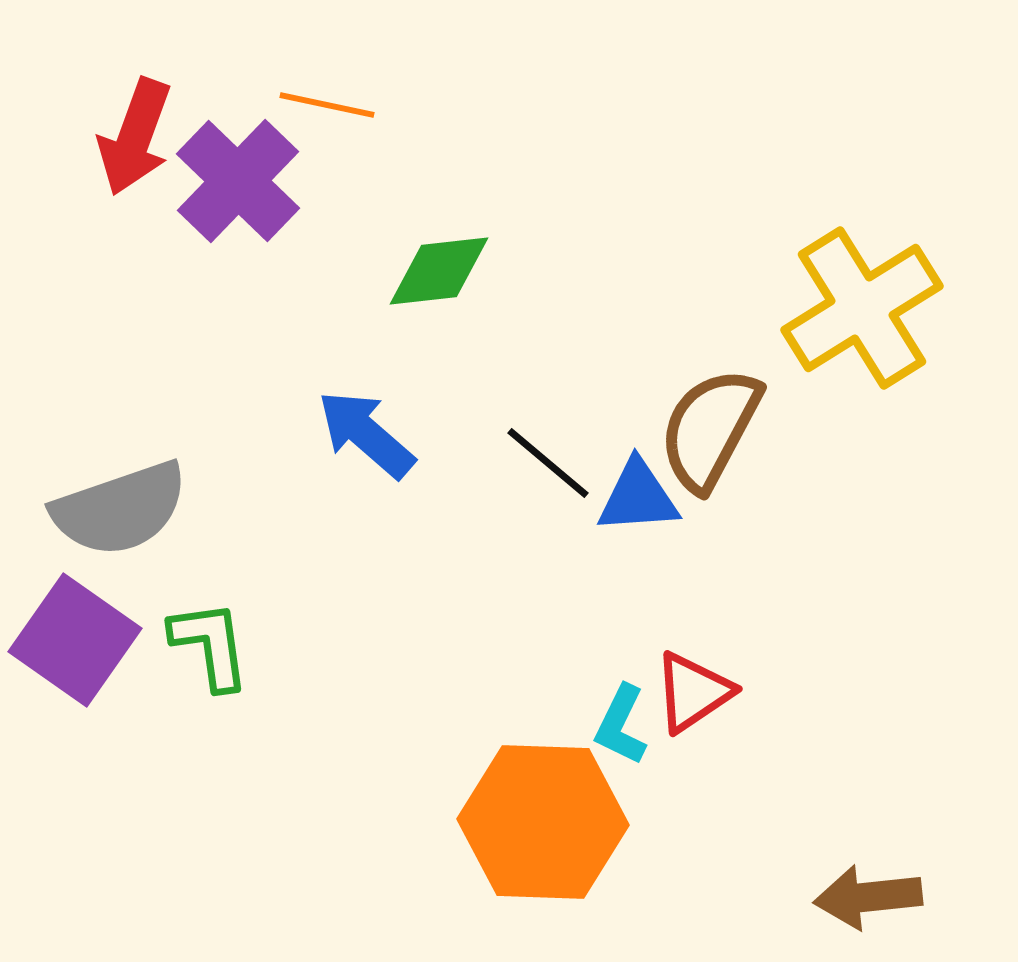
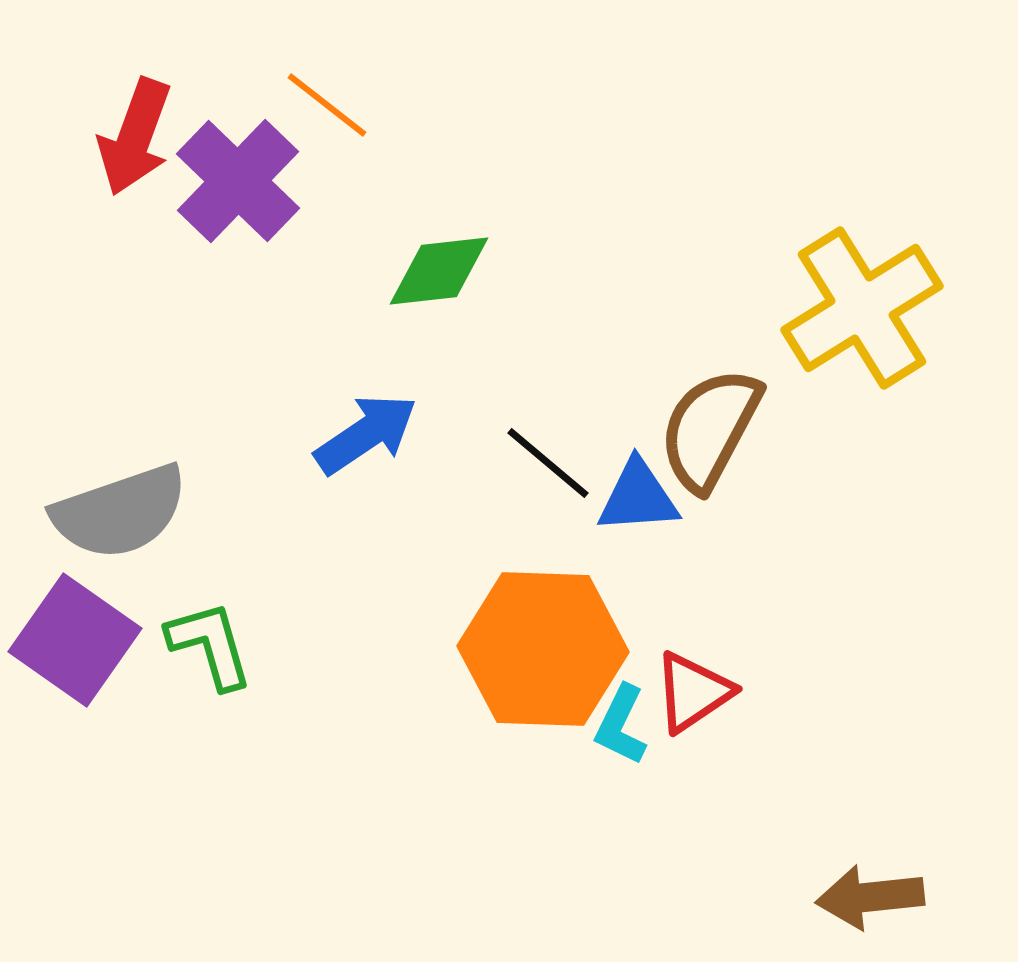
orange line: rotated 26 degrees clockwise
blue arrow: rotated 105 degrees clockwise
gray semicircle: moved 3 px down
green L-shape: rotated 8 degrees counterclockwise
orange hexagon: moved 173 px up
brown arrow: moved 2 px right
